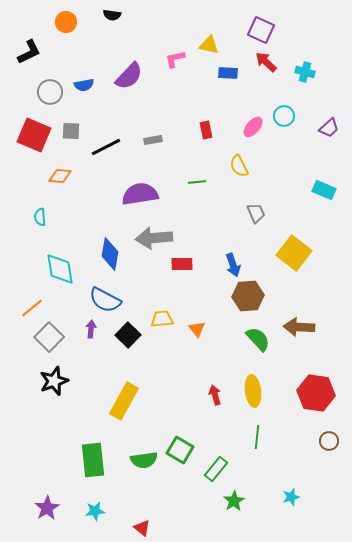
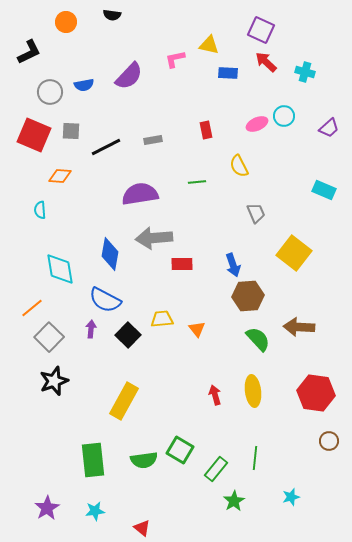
pink ellipse at (253, 127): moved 4 px right, 3 px up; rotated 25 degrees clockwise
cyan semicircle at (40, 217): moved 7 px up
green line at (257, 437): moved 2 px left, 21 px down
